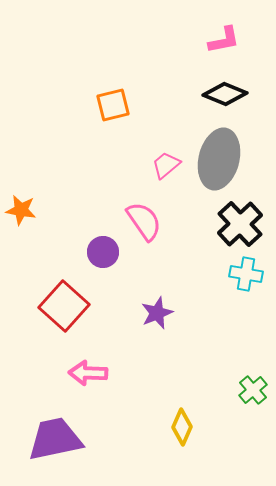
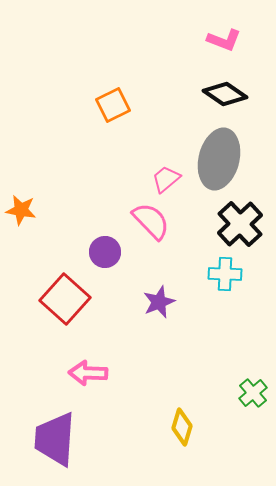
pink L-shape: rotated 32 degrees clockwise
black diamond: rotated 12 degrees clockwise
orange square: rotated 12 degrees counterclockwise
pink trapezoid: moved 14 px down
pink semicircle: moved 7 px right; rotated 9 degrees counterclockwise
purple circle: moved 2 px right
cyan cross: moved 21 px left; rotated 8 degrees counterclockwise
red square: moved 1 px right, 7 px up
purple star: moved 2 px right, 11 px up
green cross: moved 3 px down
yellow diamond: rotated 6 degrees counterclockwise
purple trapezoid: rotated 74 degrees counterclockwise
